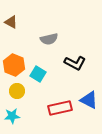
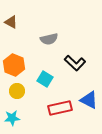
black L-shape: rotated 15 degrees clockwise
cyan square: moved 7 px right, 5 px down
cyan star: moved 2 px down
